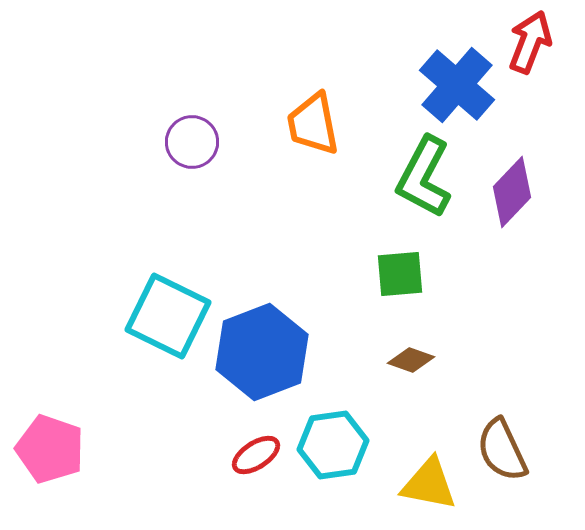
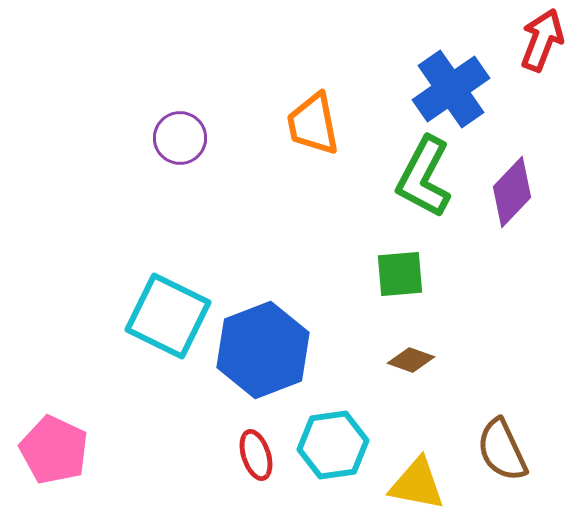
red arrow: moved 12 px right, 2 px up
blue cross: moved 6 px left, 4 px down; rotated 14 degrees clockwise
purple circle: moved 12 px left, 4 px up
blue hexagon: moved 1 px right, 2 px up
pink pentagon: moved 4 px right, 1 px down; rotated 6 degrees clockwise
red ellipse: rotated 75 degrees counterclockwise
yellow triangle: moved 12 px left
